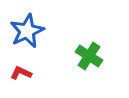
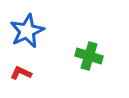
green cross: rotated 16 degrees counterclockwise
